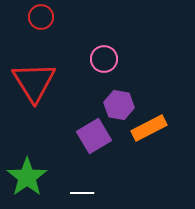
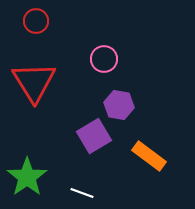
red circle: moved 5 px left, 4 px down
orange rectangle: moved 28 px down; rotated 64 degrees clockwise
white line: rotated 20 degrees clockwise
